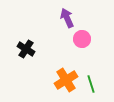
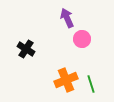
orange cross: rotated 10 degrees clockwise
